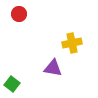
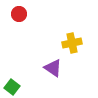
purple triangle: rotated 24 degrees clockwise
green square: moved 3 px down
